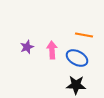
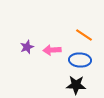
orange line: rotated 24 degrees clockwise
pink arrow: rotated 90 degrees counterclockwise
blue ellipse: moved 3 px right, 2 px down; rotated 25 degrees counterclockwise
